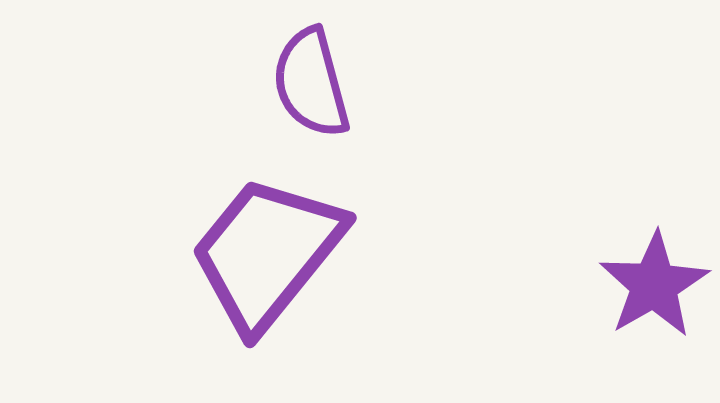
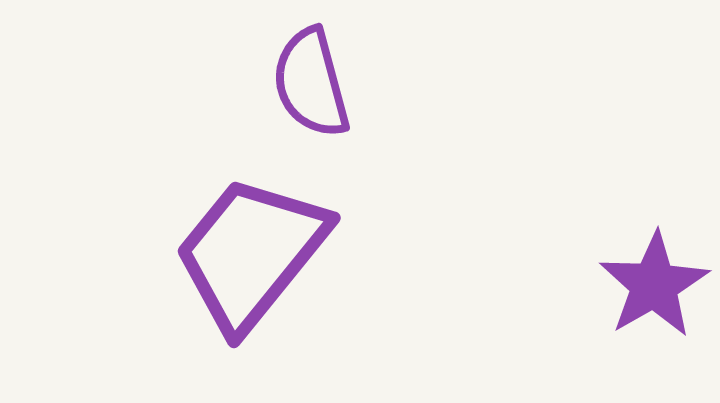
purple trapezoid: moved 16 px left
